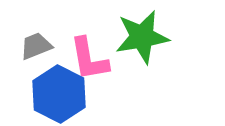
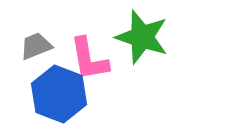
green star: rotated 28 degrees clockwise
blue hexagon: rotated 6 degrees counterclockwise
